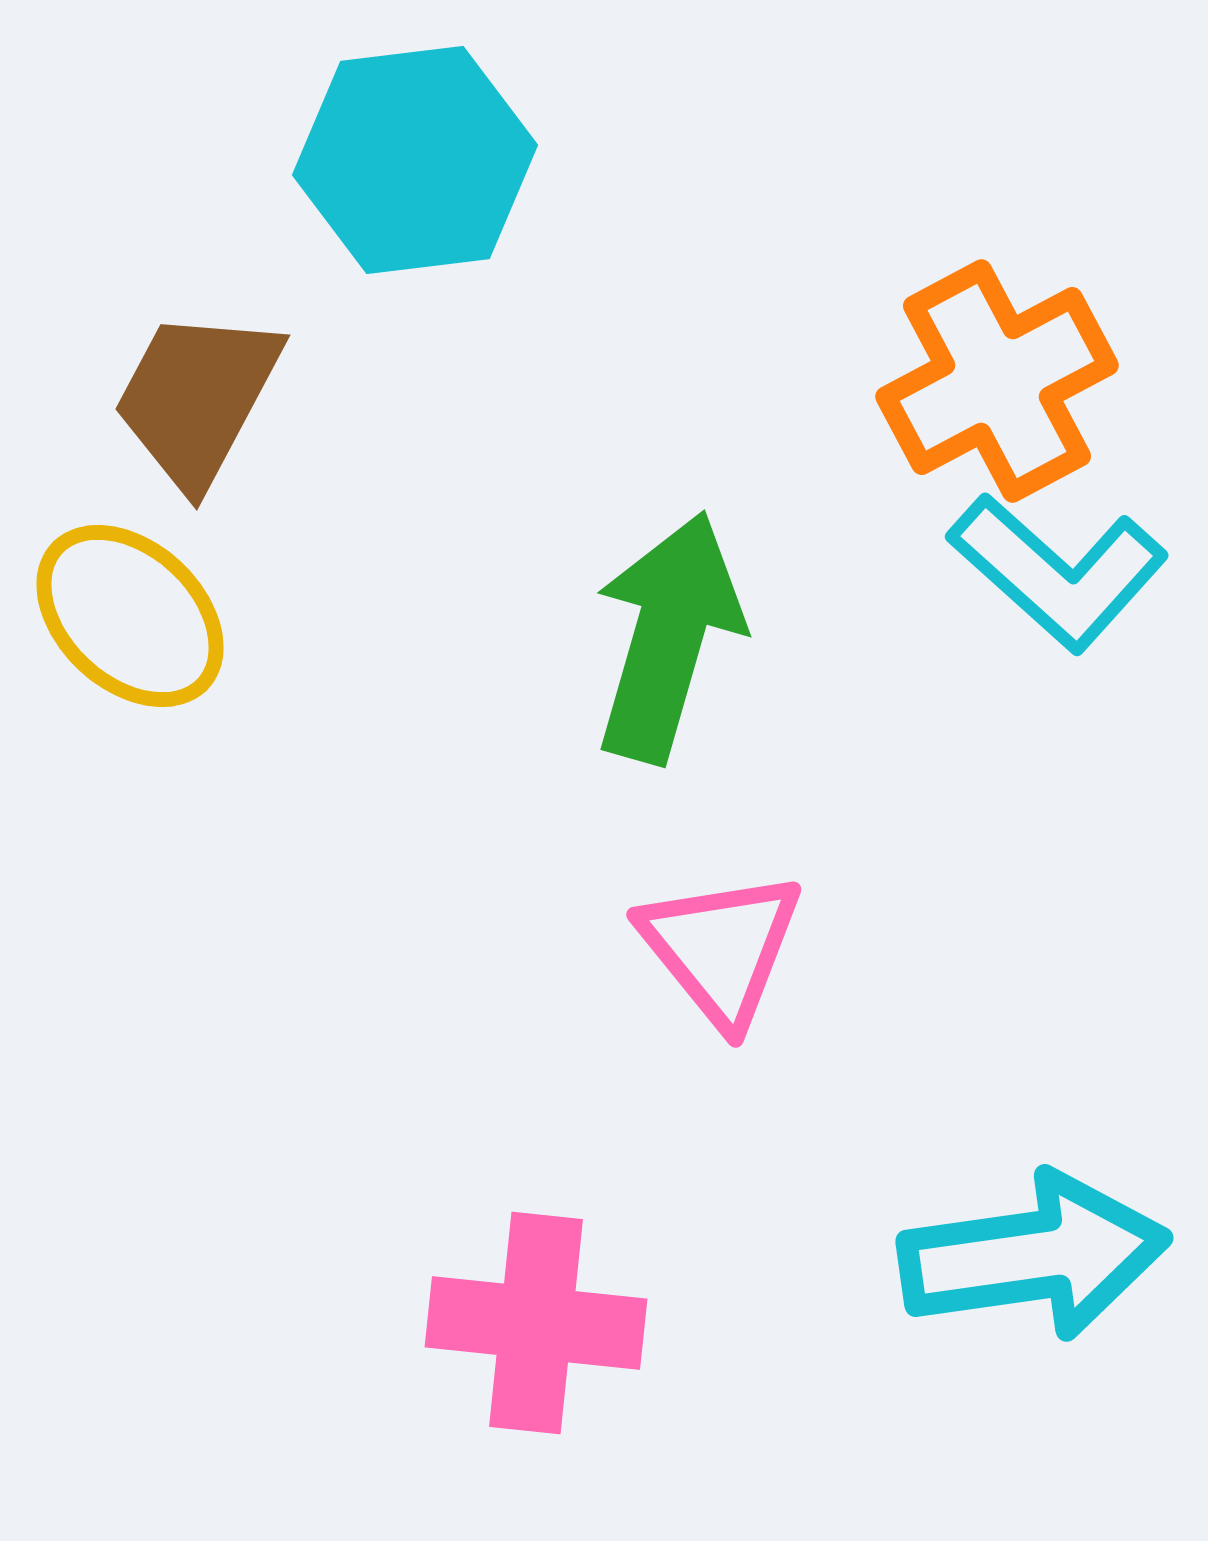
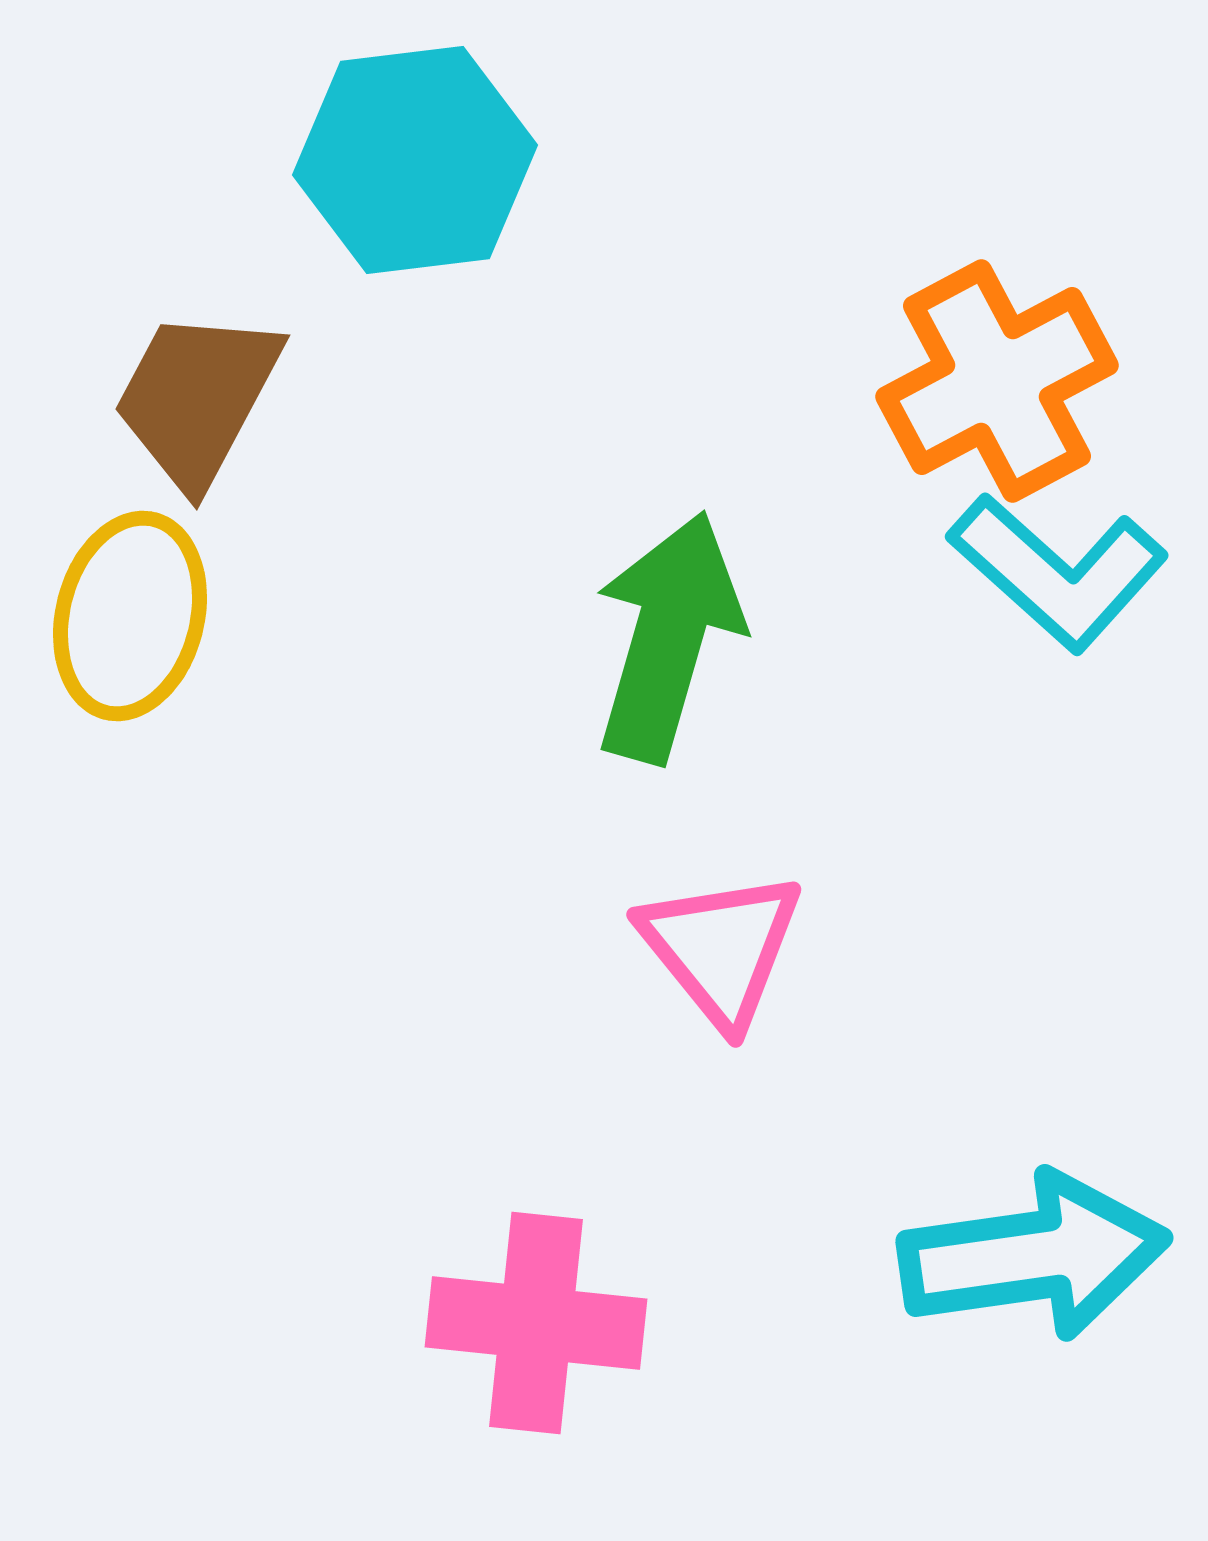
yellow ellipse: rotated 61 degrees clockwise
